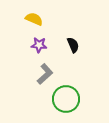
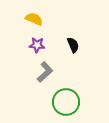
purple star: moved 2 px left
gray L-shape: moved 2 px up
green circle: moved 3 px down
